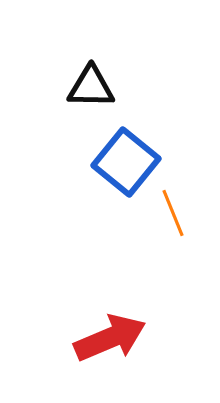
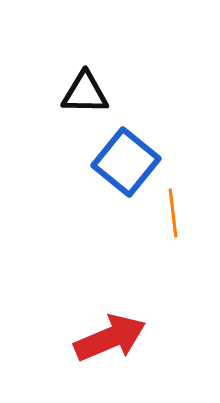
black triangle: moved 6 px left, 6 px down
orange line: rotated 15 degrees clockwise
